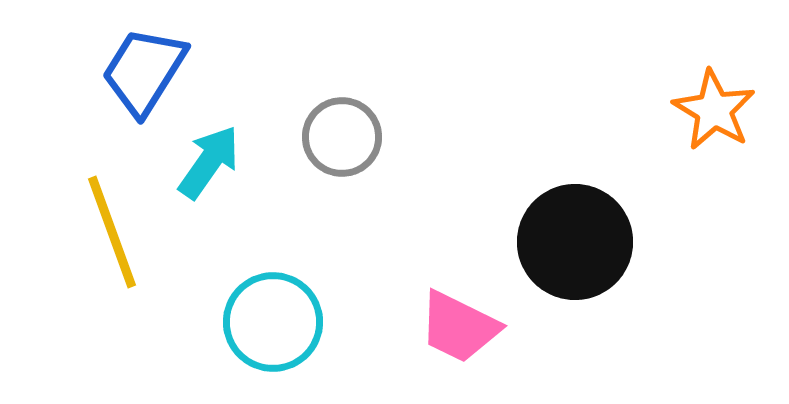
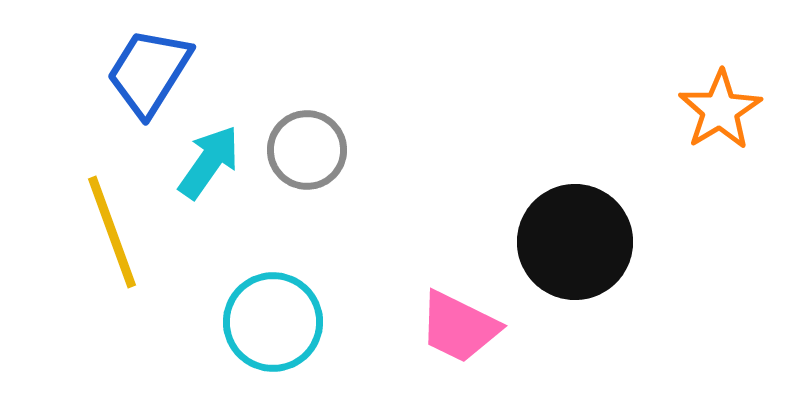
blue trapezoid: moved 5 px right, 1 px down
orange star: moved 6 px right; rotated 10 degrees clockwise
gray circle: moved 35 px left, 13 px down
